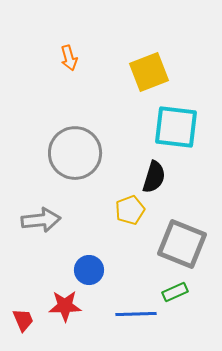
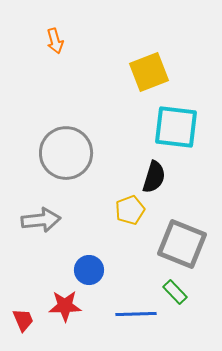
orange arrow: moved 14 px left, 17 px up
gray circle: moved 9 px left
green rectangle: rotated 70 degrees clockwise
